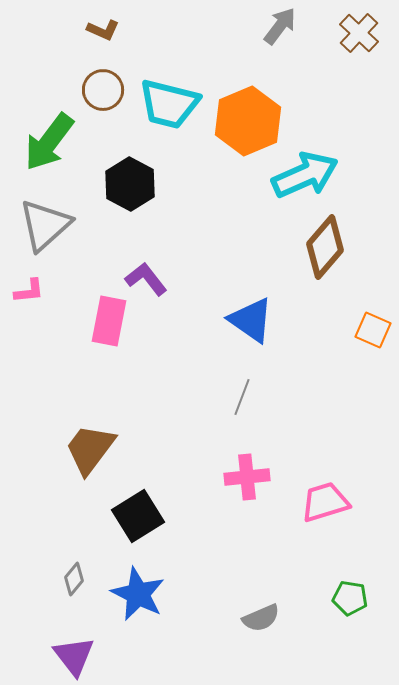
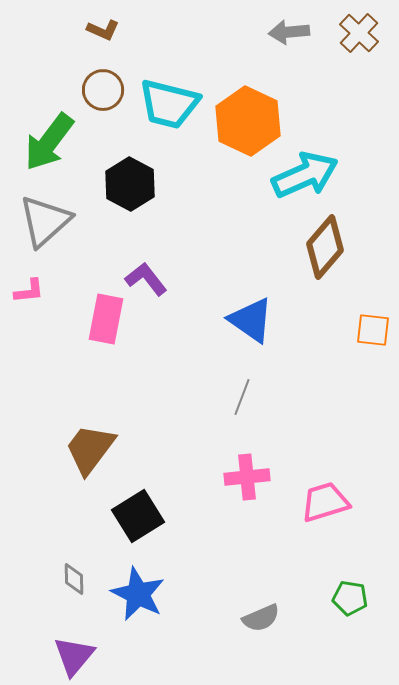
gray arrow: moved 9 px right, 6 px down; rotated 132 degrees counterclockwise
orange hexagon: rotated 12 degrees counterclockwise
gray triangle: moved 4 px up
pink rectangle: moved 3 px left, 2 px up
orange square: rotated 18 degrees counterclockwise
gray diamond: rotated 40 degrees counterclockwise
purple triangle: rotated 18 degrees clockwise
